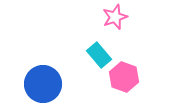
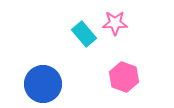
pink star: moved 6 px down; rotated 20 degrees clockwise
cyan rectangle: moved 15 px left, 21 px up
